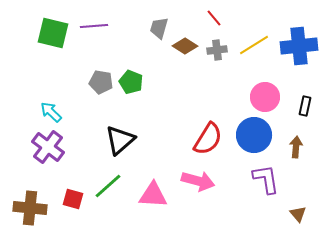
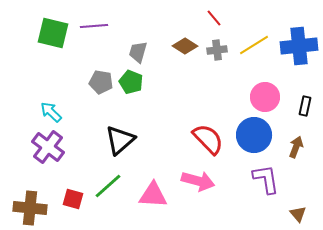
gray trapezoid: moved 21 px left, 24 px down
red semicircle: rotated 76 degrees counterclockwise
brown arrow: rotated 15 degrees clockwise
